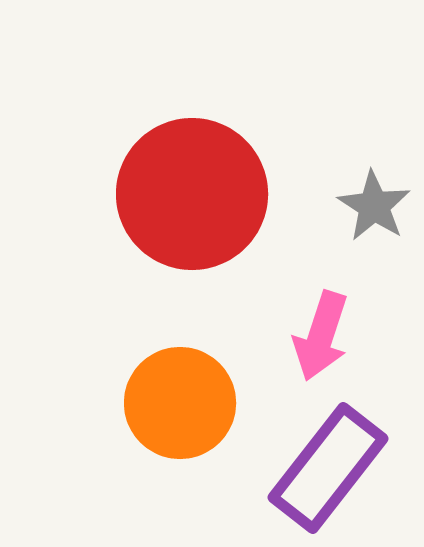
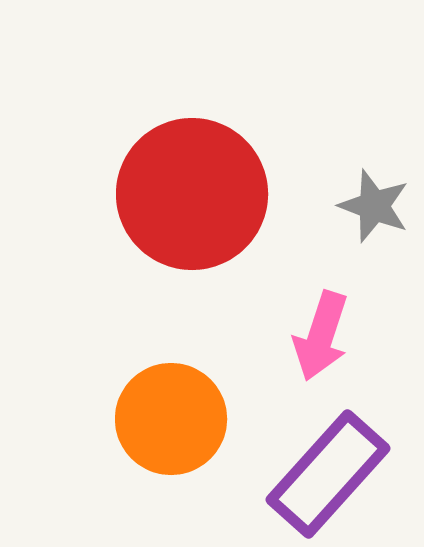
gray star: rotated 12 degrees counterclockwise
orange circle: moved 9 px left, 16 px down
purple rectangle: moved 6 px down; rotated 4 degrees clockwise
